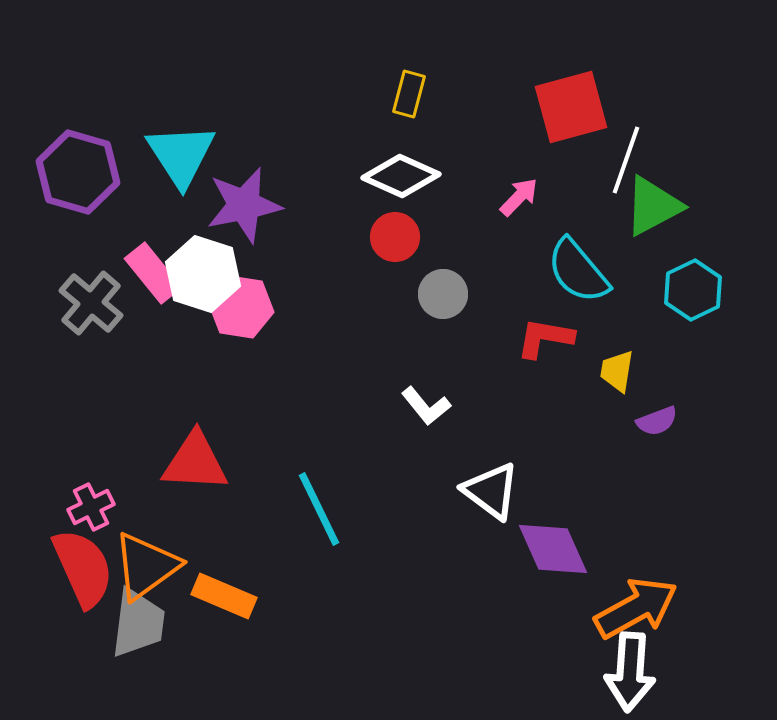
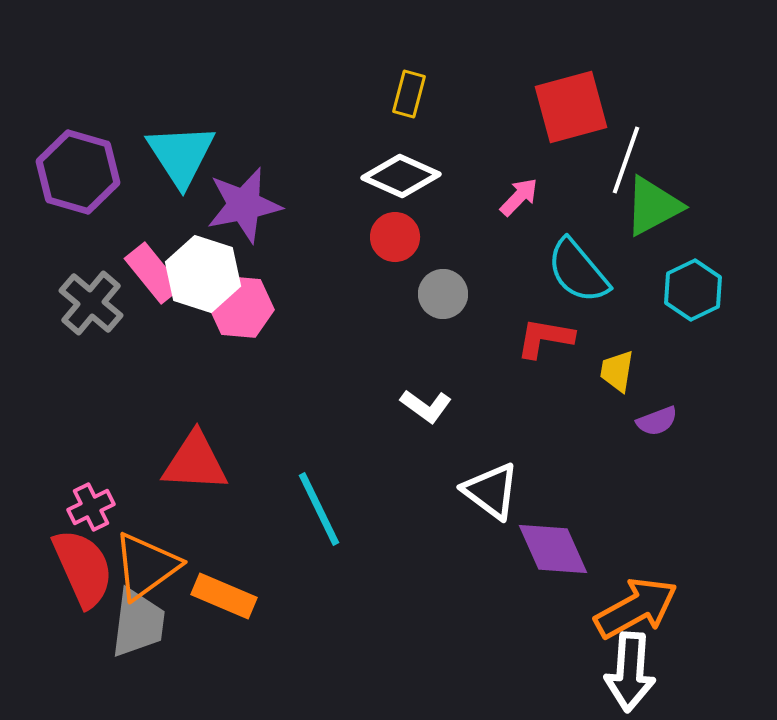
pink hexagon: rotated 4 degrees counterclockwise
white L-shape: rotated 15 degrees counterclockwise
